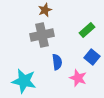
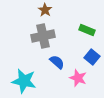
brown star: rotated 16 degrees counterclockwise
green rectangle: rotated 63 degrees clockwise
gray cross: moved 1 px right, 1 px down
blue semicircle: rotated 42 degrees counterclockwise
